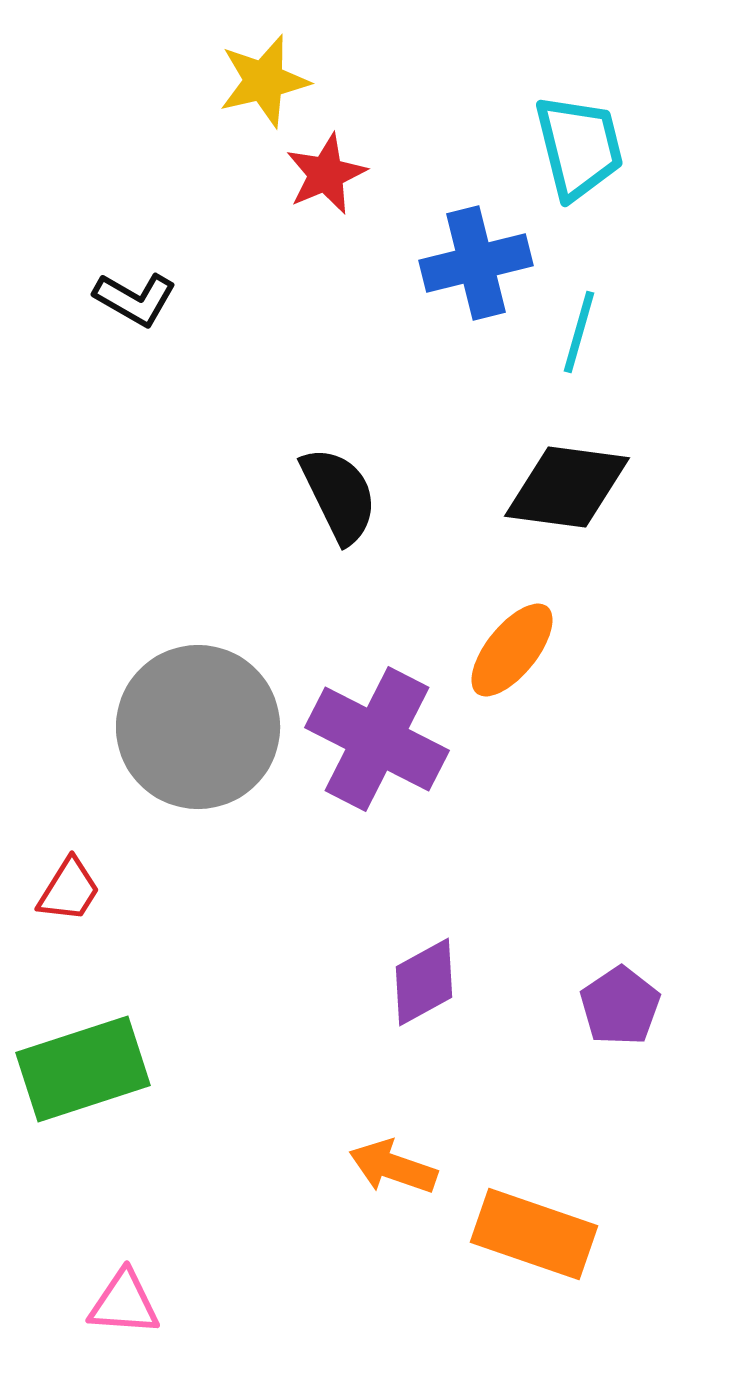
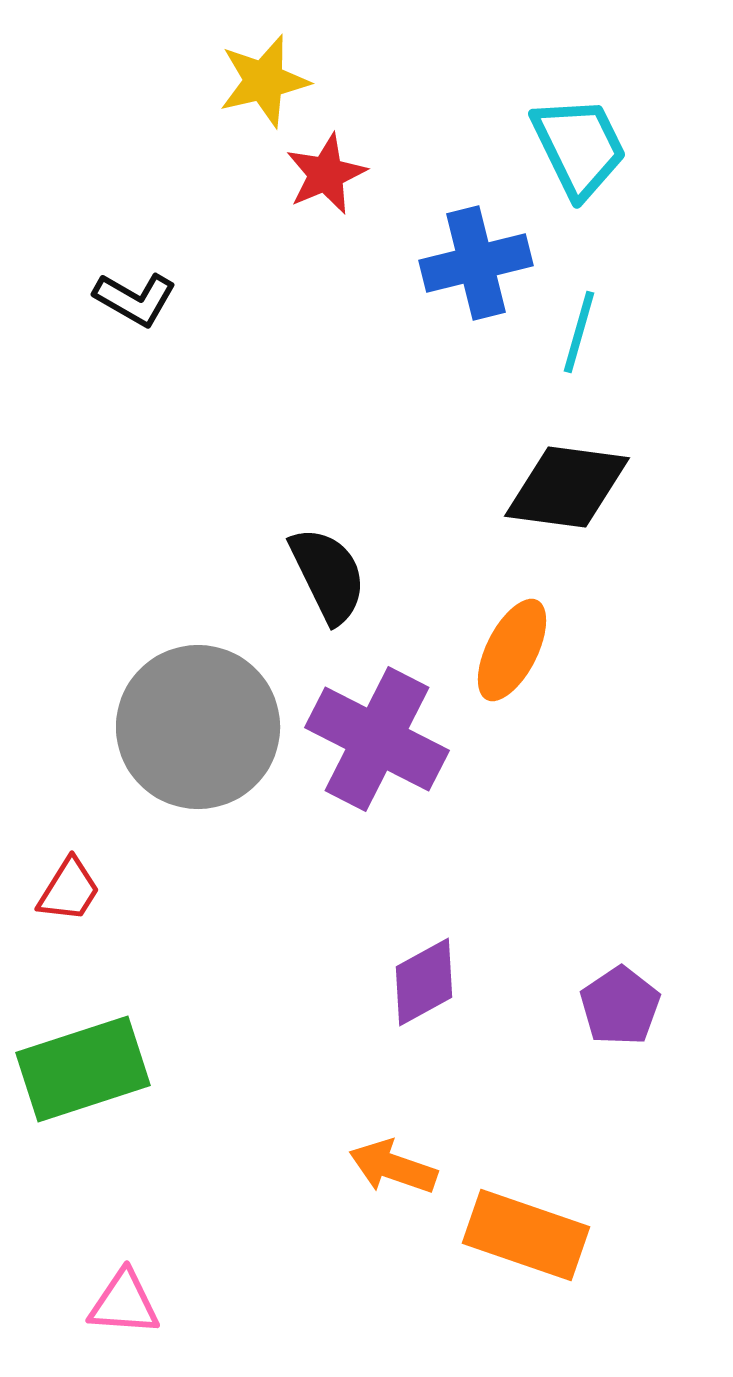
cyan trapezoid: rotated 12 degrees counterclockwise
black semicircle: moved 11 px left, 80 px down
orange ellipse: rotated 12 degrees counterclockwise
orange rectangle: moved 8 px left, 1 px down
